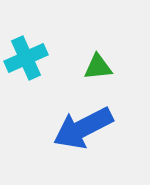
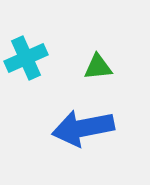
blue arrow: rotated 16 degrees clockwise
